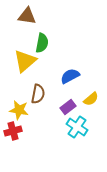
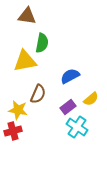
yellow triangle: rotated 30 degrees clockwise
brown semicircle: rotated 12 degrees clockwise
yellow star: moved 1 px left
